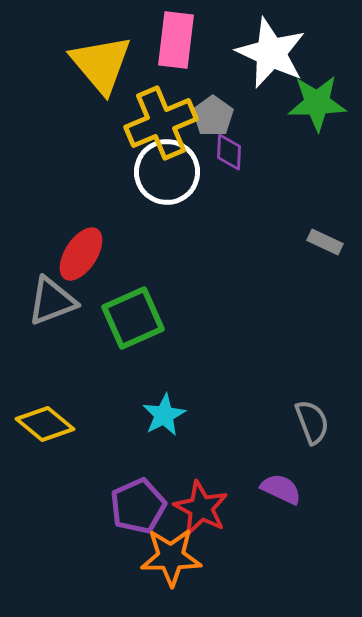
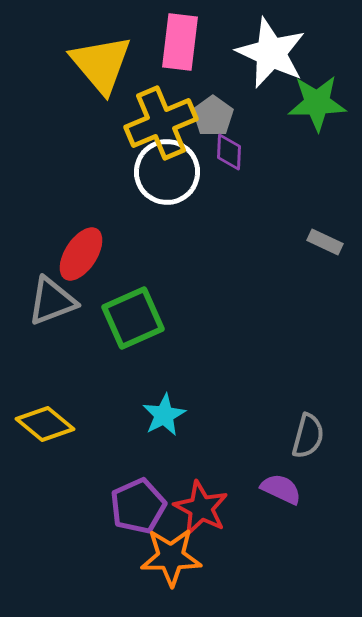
pink rectangle: moved 4 px right, 2 px down
gray semicircle: moved 4 px left, 14 px down; rotated 36 degrees clockwise
